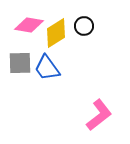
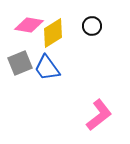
black circle: moved 8 px right
yellow diamond: moved 3 px left
gray square: rotated 20 degrees counterclockwise
